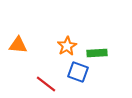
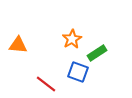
orange star: moved 5 px right, 7 px up
green rectangle: rotated 30 degrees counterclockwise
